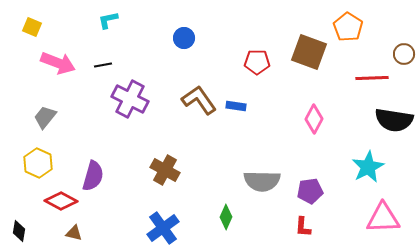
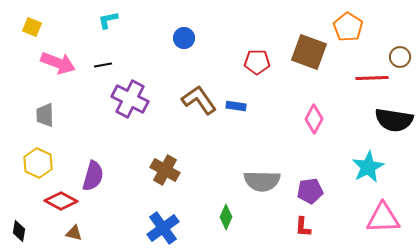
brown circle: moved 4 px left, 3 px down
gray trapezoid: moved 2 px up; rotated 40 degrees counterclockwise
